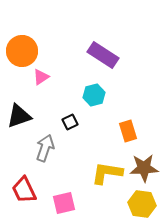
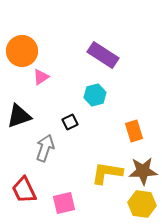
cyan hexagon: moved 1 px right
orange rectangle: moved 6 px right
brown star: moved 1 px left, 3 px down
